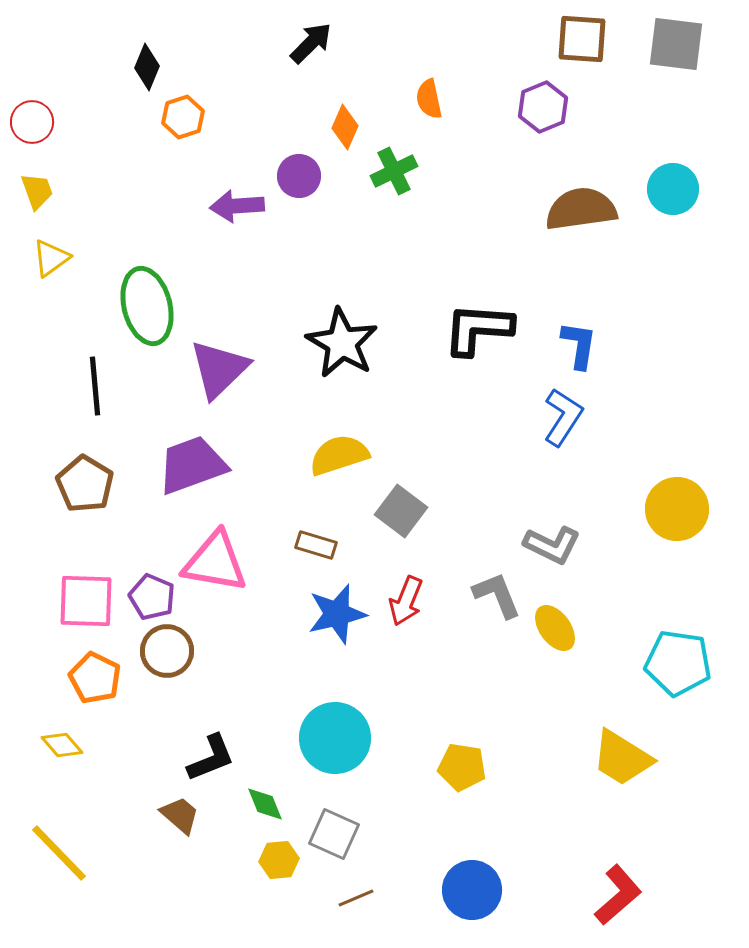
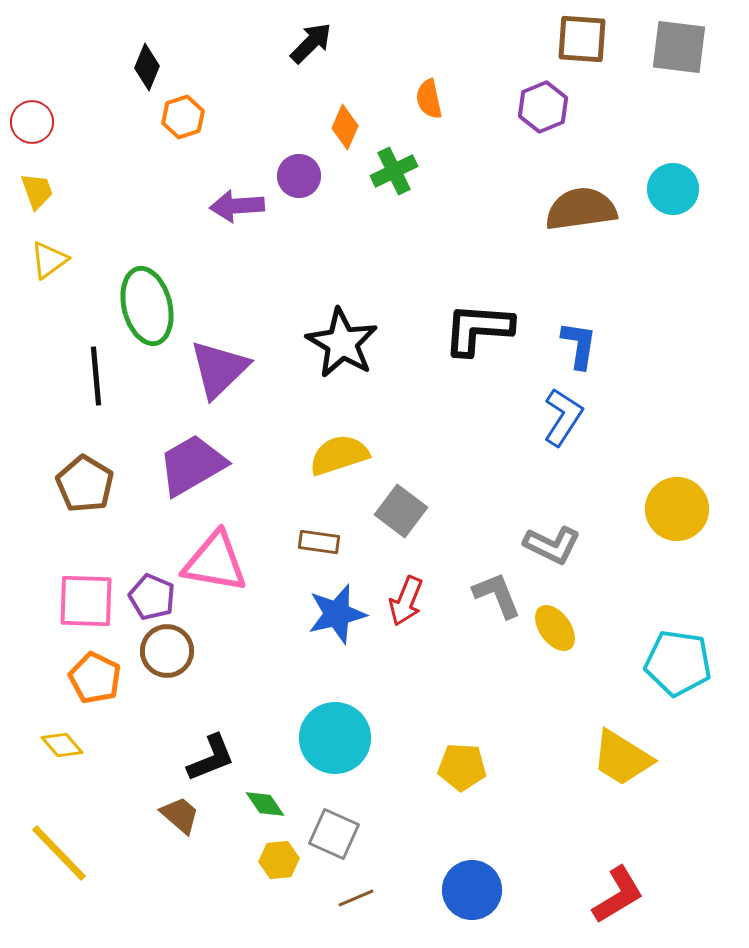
gray square at (676, 44): moved 3 px right, 3 px down
yellow triangle at (51, 258): moved 2 px left, 2 px down
black line at (95, 386): moved 1 px right, 10 px up
purple trapezoid at (192, 465): rotated 10 degrees counterclockwise
brown rectangle at (316, 545): moved 3 px right, 3 px up; rotated 9 degrees counterclockwise
yellow pentagon at (462, 767): rotated 6 degrees counterclockwise
green diamond at (265, 804): rotated 12 degrees counterclockwise
red L-shape at (618, 895): rotated 10 degrees clockwise
